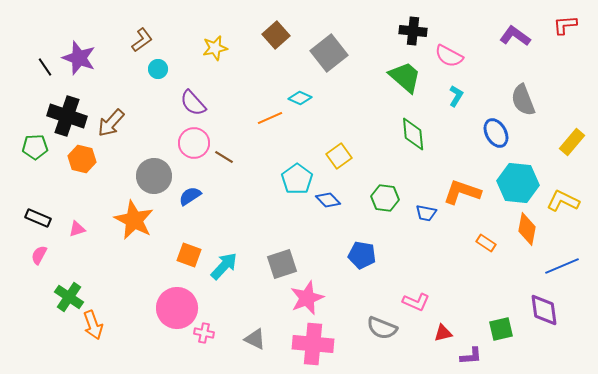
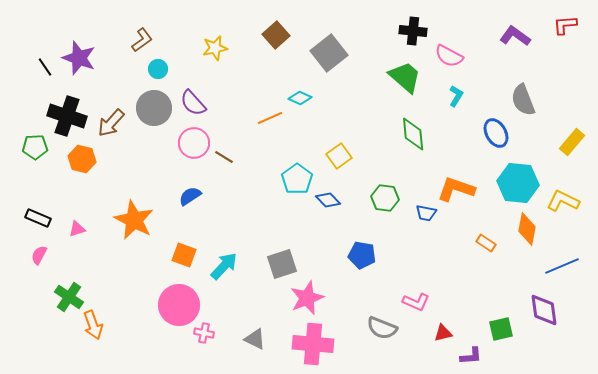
gray circle at (154, 176): moved 68 px up
orange L-shape at (462, 192): moved 6 px left, 3 px up
orange square at (189, 255): moved 5 px left
pink circle at (177, 308): moved 2 px right, 3 px up
